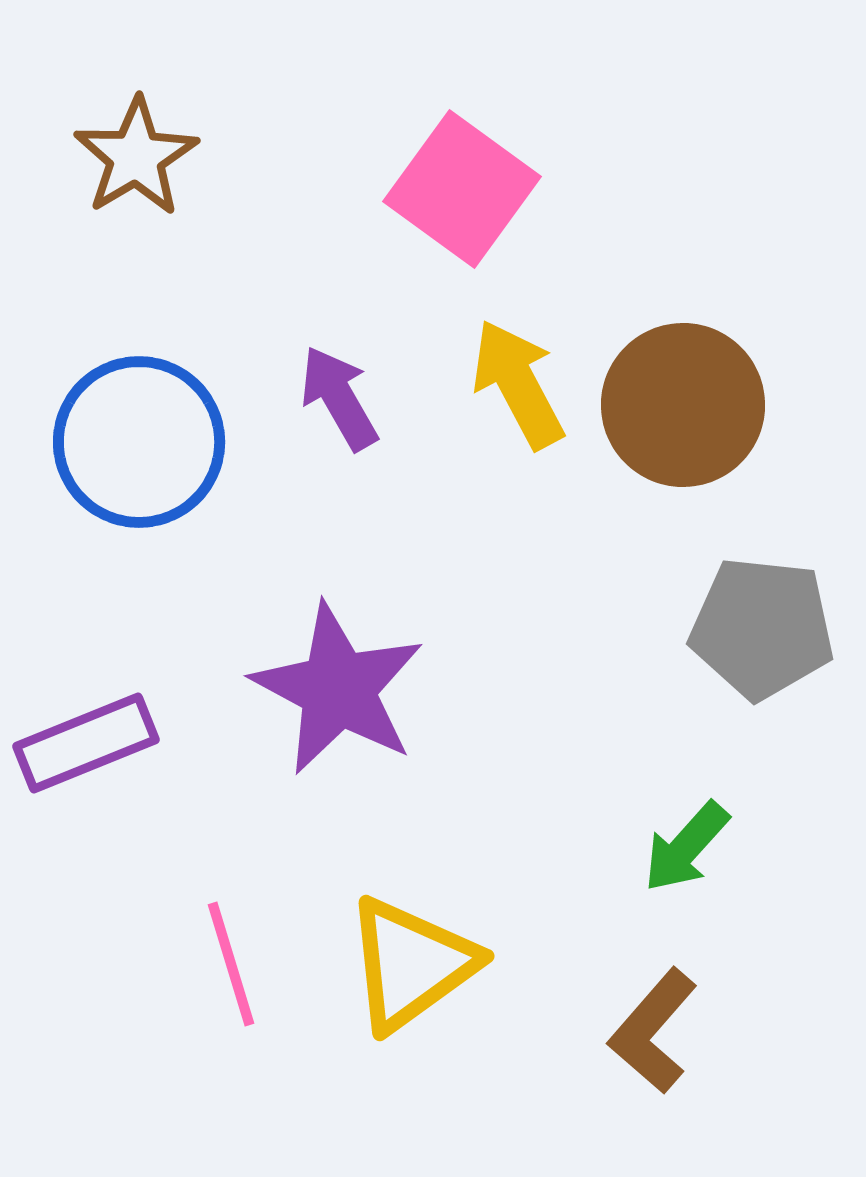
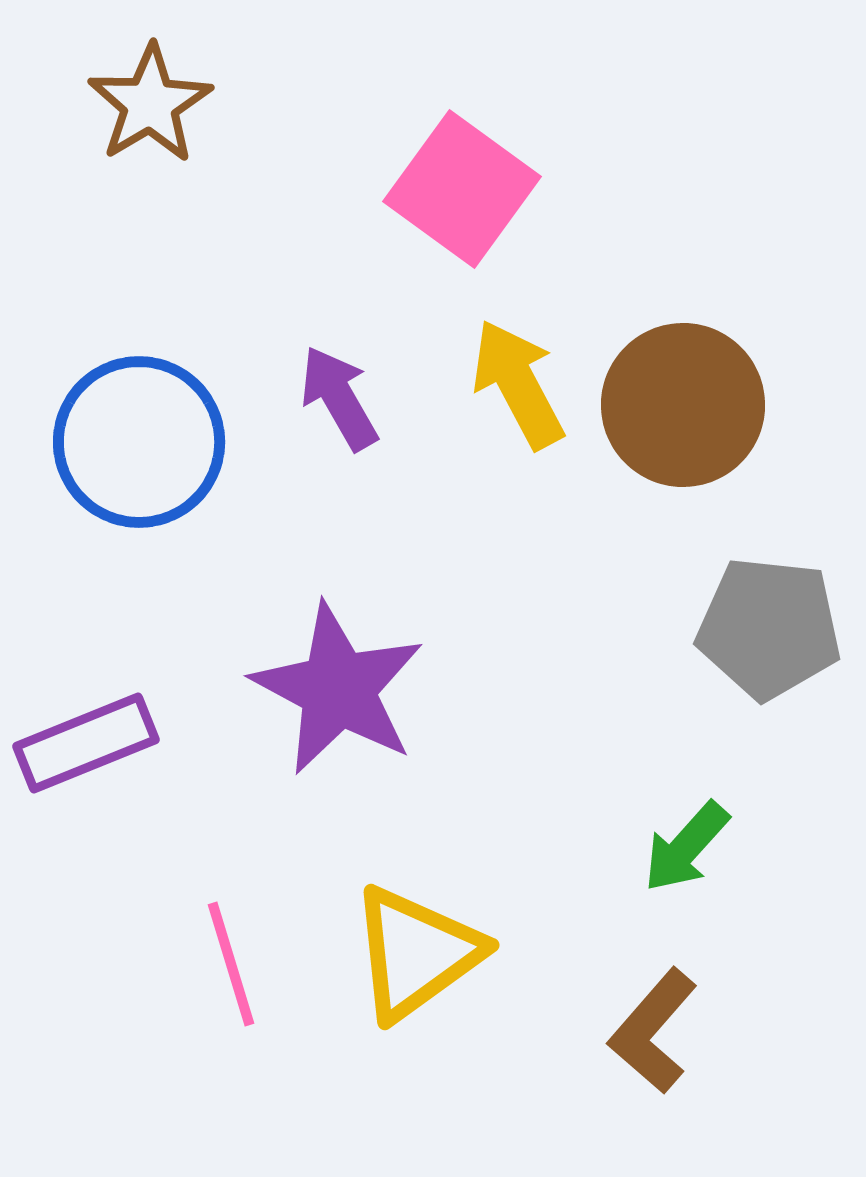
brown star: moved 14 px right, 53 px up
gray pentagon: moved 7 px right
yellow triangle: moved 5 px right, 11 px up
